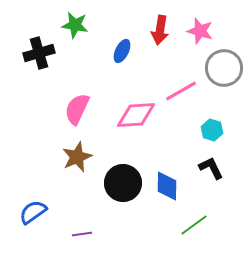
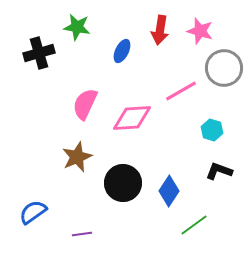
green star: moved 2 px right, 2 px down
pink semicircle: moved 8 px right, 5 px up
pink diamond: moved 4 px left, 3 px down
black L-shape: moved 8 px right, 3 px down; rotated 44 degrees counterclockwise
blue diamond: moved 2 px right, 5 px down; rotated 32 degrees clockwise
